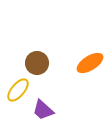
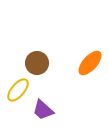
orange ellipse: rotated 16 degrees counterclockwise
